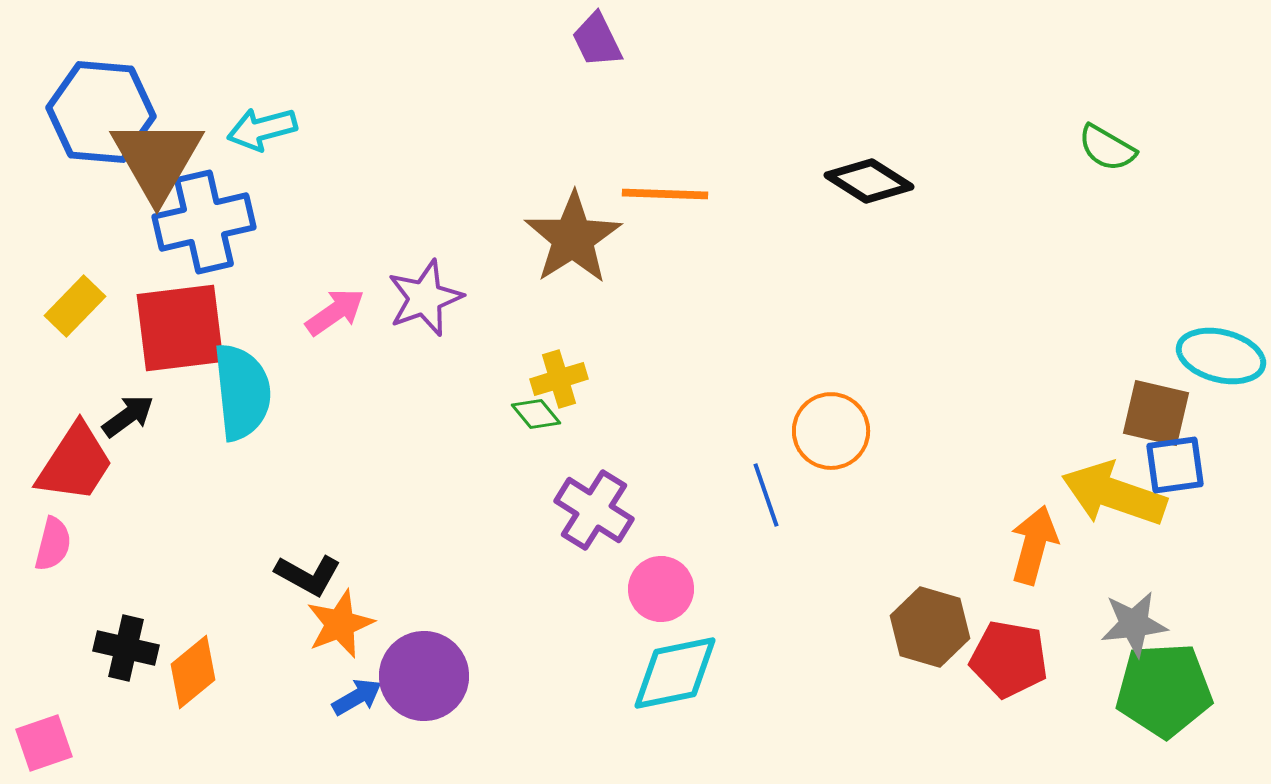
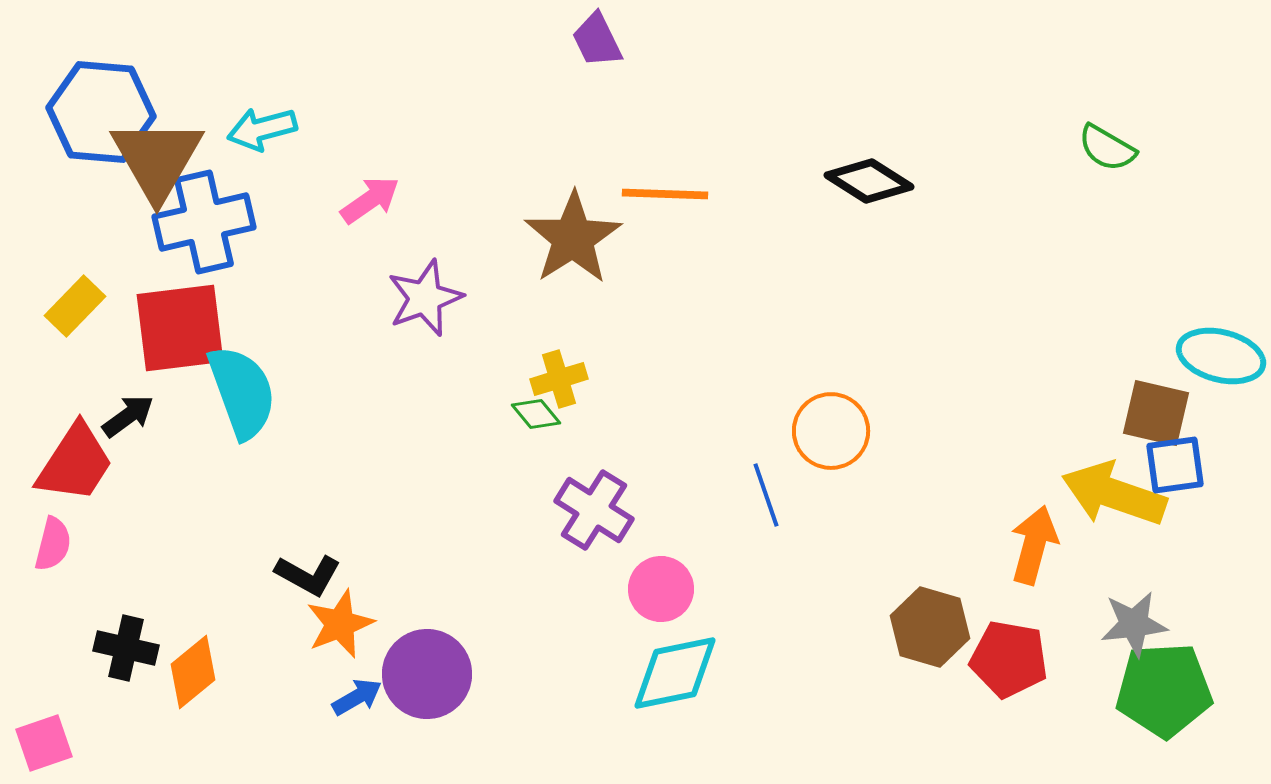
pink arrow: moved 35 px right, 112 px up
cyan semicircle: rotated 14 degrees counterclockwise
purple circle: moved 3 px right, 2 px up
